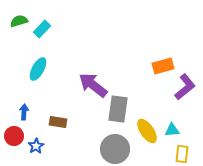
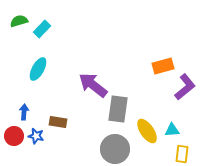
blue star: moved 10 px up; rotated 28 degrees counterclockwise
